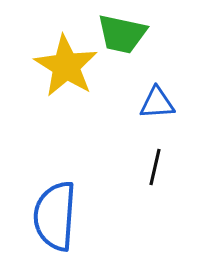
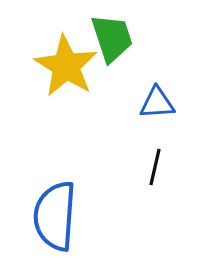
green trapezoid: moved 10 px left, 4 px down; rotated 120 degrees counterclockwise
